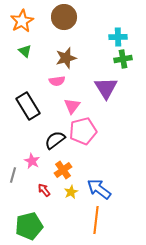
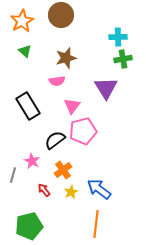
brown circle: moved 3 px left, 2 px up
orange line: moved 4 px down
